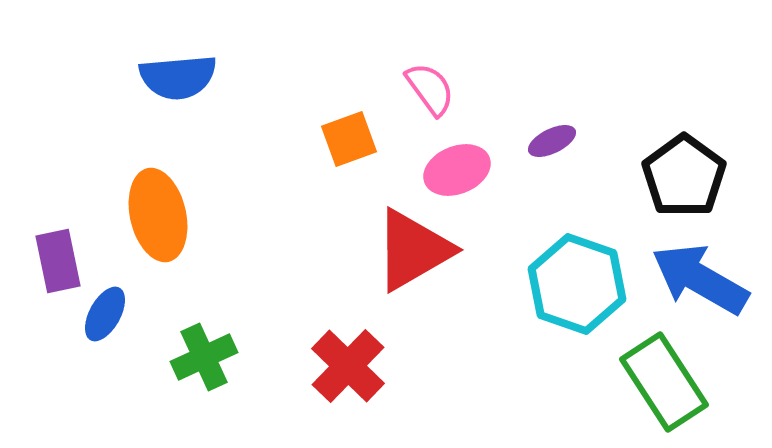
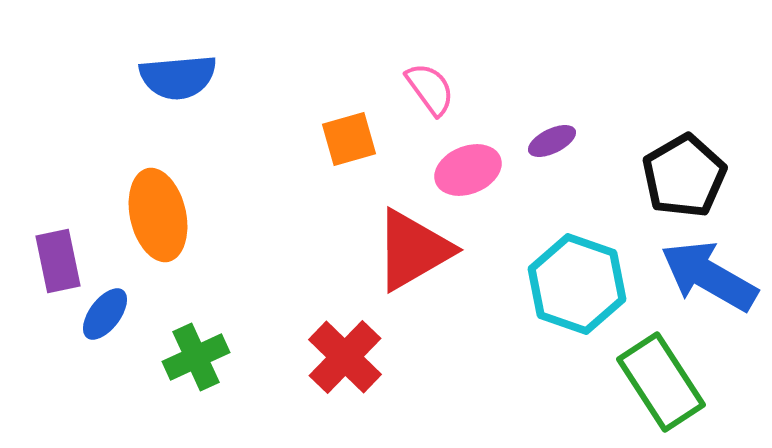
orange square: rotated 4 degrees clockwise
pink ellipse: moved 11 px right
black pentagon: rotated 6 degrees clockwise
blue arrow: moved 9 px right, 3 px up
blue ellipse: rotated 8 degrees clockwise
green cross: moved 8 px left
red cross: moved 3 px left, 9 px up
green rectangle: moved 3 px left
